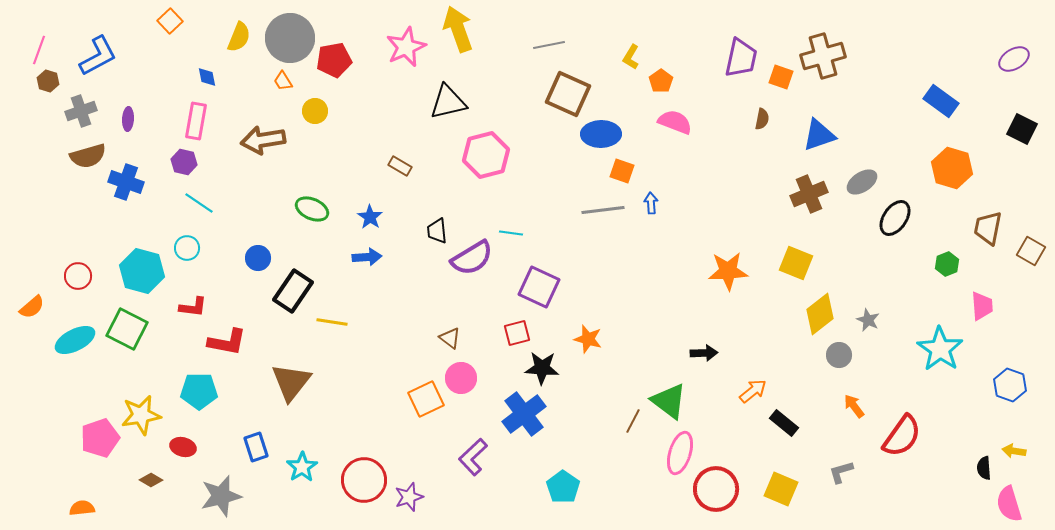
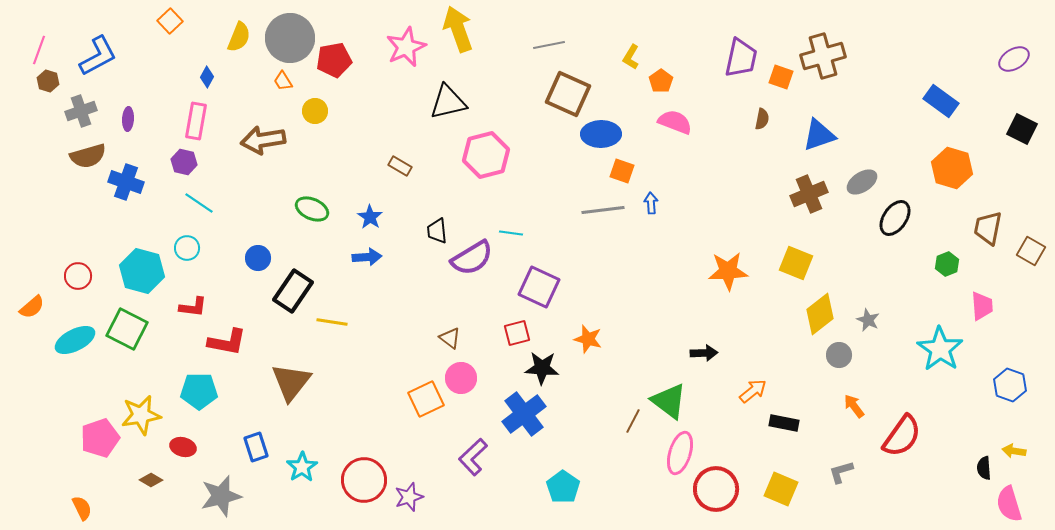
blue diamond at (207, 77): rotated 40 degrees clockwise
black rectangle at (784, 423): rotated 28 degrees counterclockwise
orange semicircle at (82, 508): rotated 70 degrees clockwise
